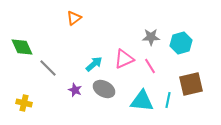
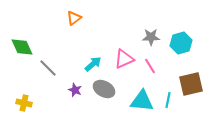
cyan arrow: moved 1 px left
